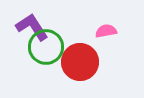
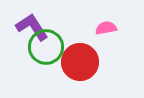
pink semicircle: moved 3 px up
